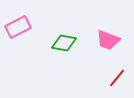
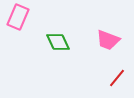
pink rectangle: moved 10 px up; rotated 40 degrees counterclockwise
green diamond: moved 6 px left, 1 px up; rotated 55 degrees clockwise
